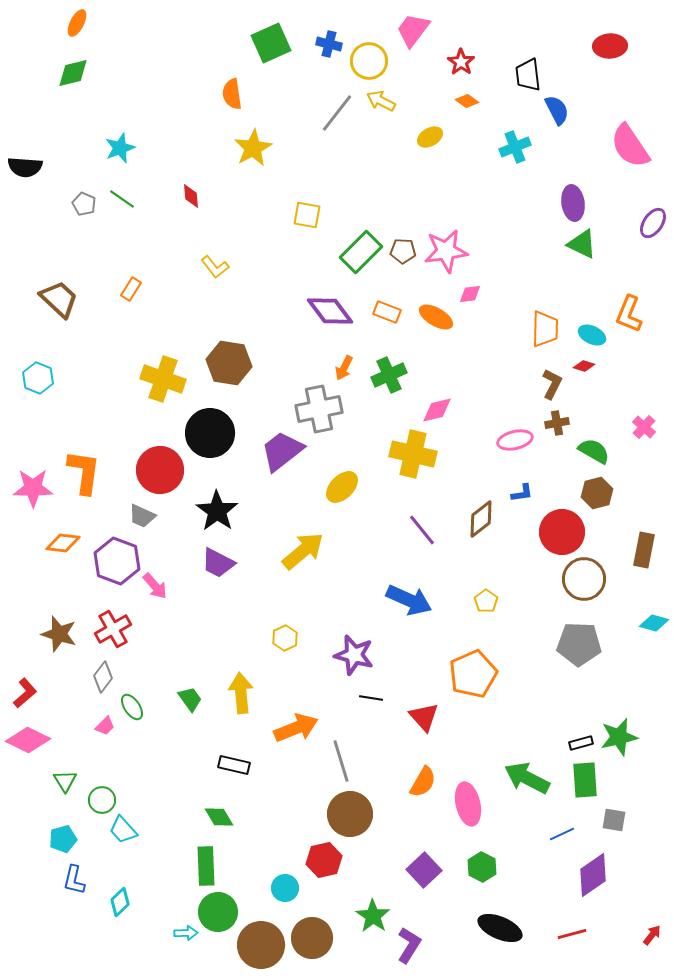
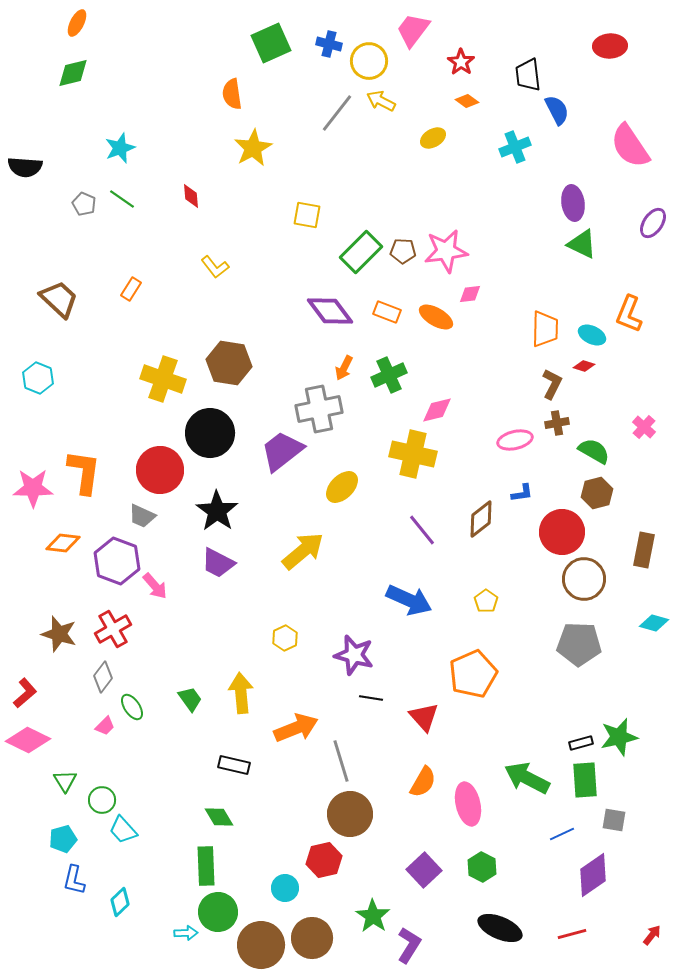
yellow ellipse at (430, 137): moved 3 px right, 1 px down
